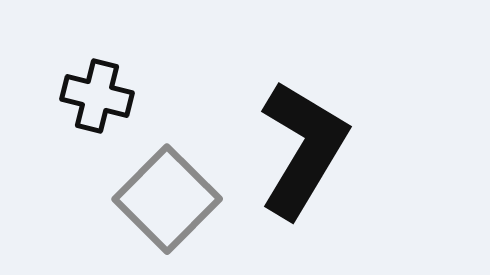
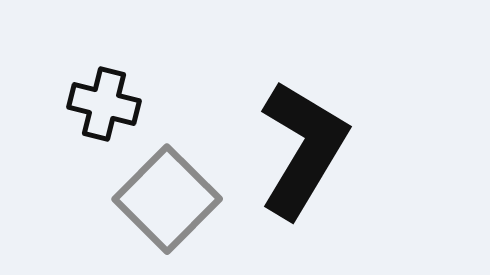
black cross: moved 7 px right, 8 px down
